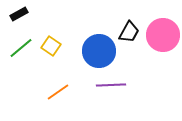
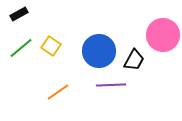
black trapezoid: moved 5 px right, 28 px down
